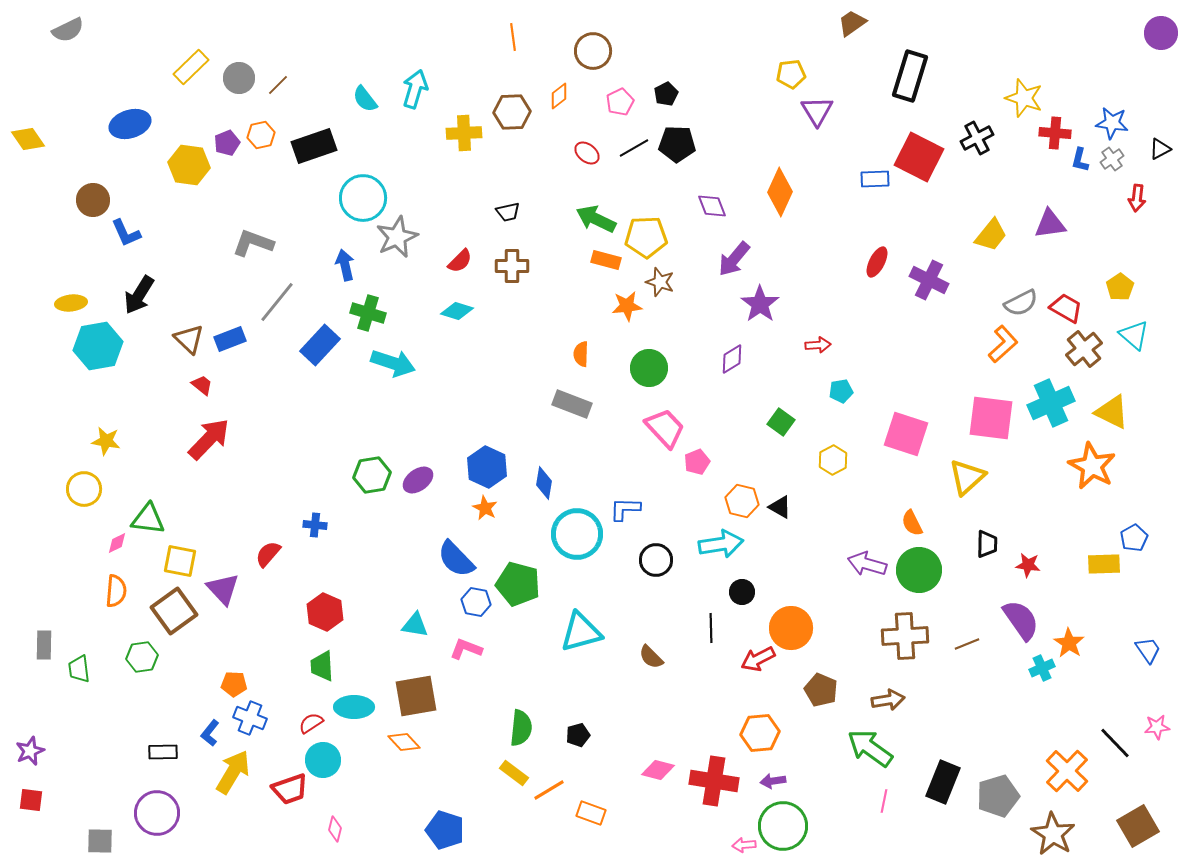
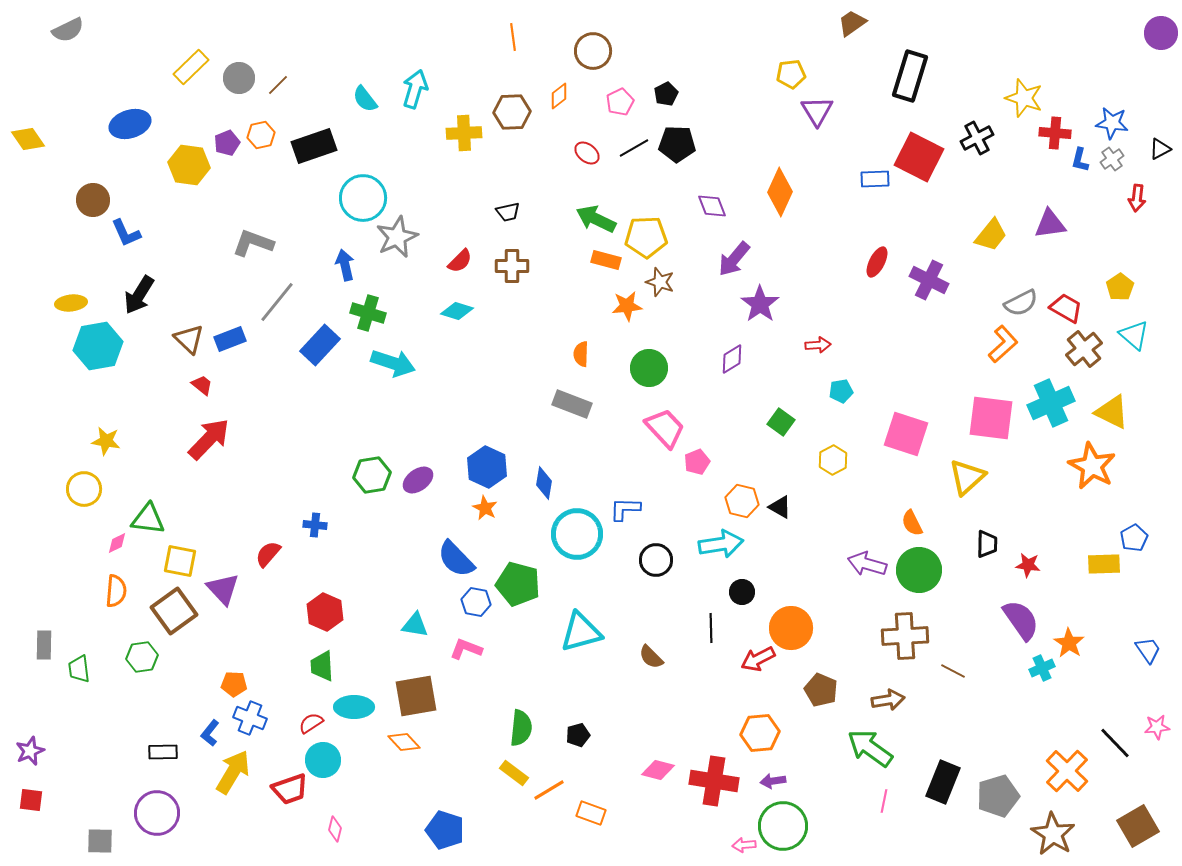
brown line at (967, 644): moved 14 px left, 27 px down; rotated 50 degrees clockwise
